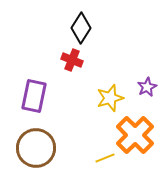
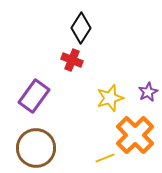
purple star: moved 1 px right, 5 px down
purple rectangle: rotated 24 degrees clockwise
